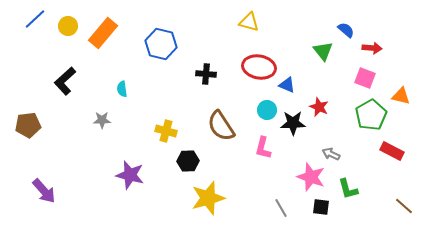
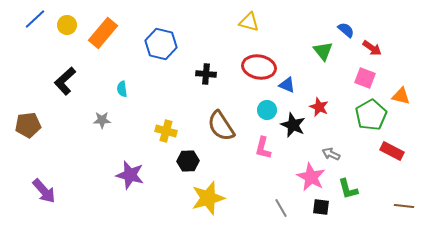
yellow circle: moved 1 px left, 1 px up
red arrow: rotated 30 degrees clockwise
black star: moved 2 px down; rotated 25 degrees clockwise
pink star: rotated 8 degrees clockwise
brown line: rotated 36 degrees counterclockwise
